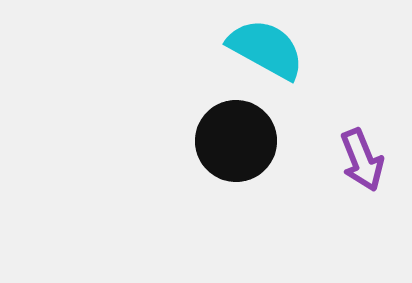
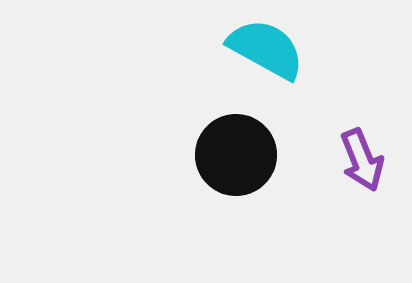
black circle: moved 14 px down
